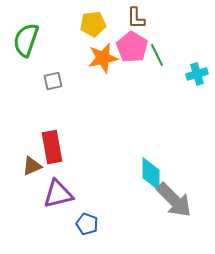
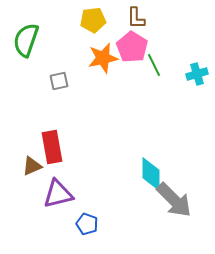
yellow pentagon: moved 4 px up
green line: moved 3 px left, 10 px down
gray square: moved 6 px right
